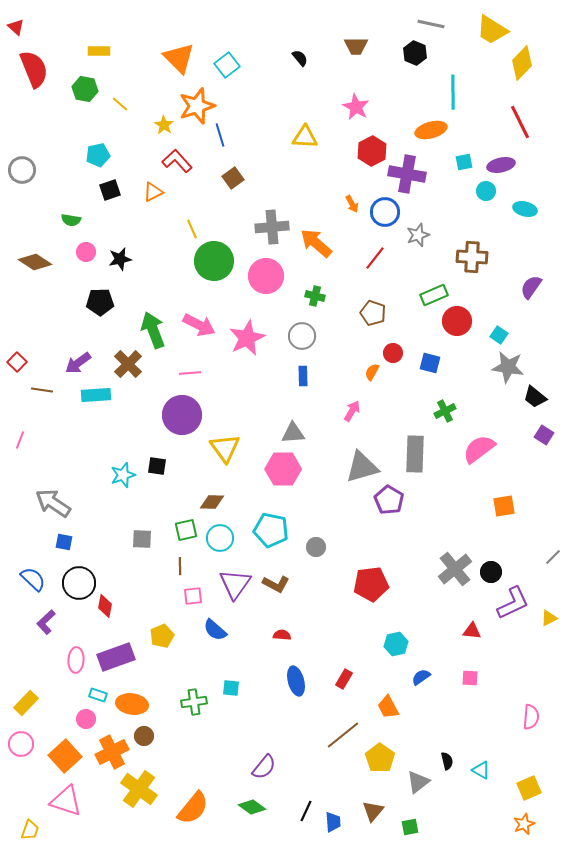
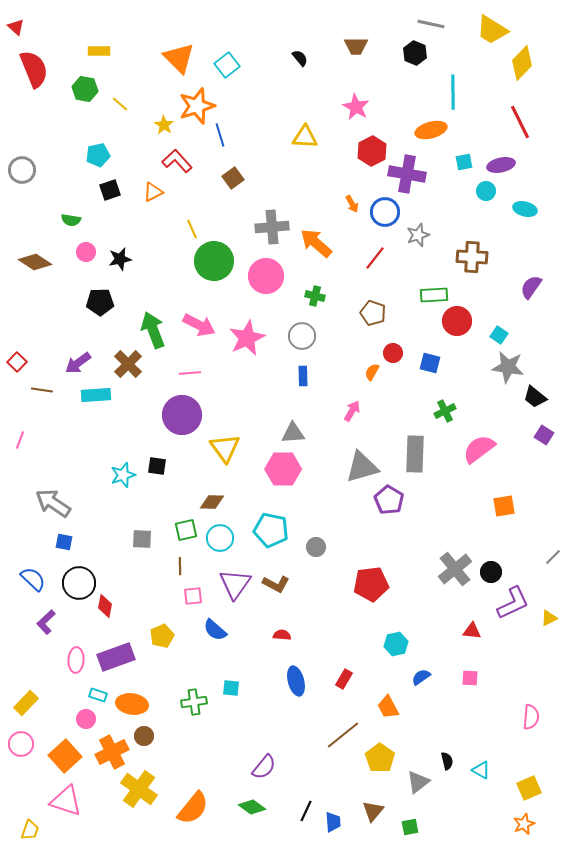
green rectangle at (434, 295): rotated 20 degrees clockwise
